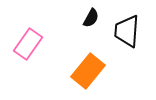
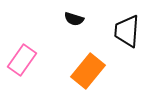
black semicircle: moved 17 px left, 1 px down; rotated 78 degrees clockwise
pink rectangle: moved 6 px left, 16 px down
